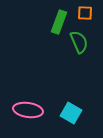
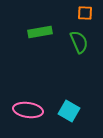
green rectangle: moved 19 px left, 10 px down; rotated 60 degrees clockwise
cyan square: moved 2 px left, 2 px up
